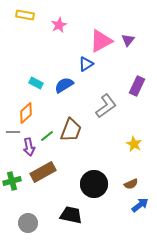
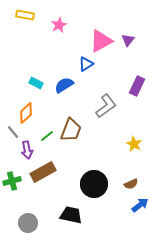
gray line: rotated 48 degrees clockwise
purple arrow: moved 2 px left, 3 px down
